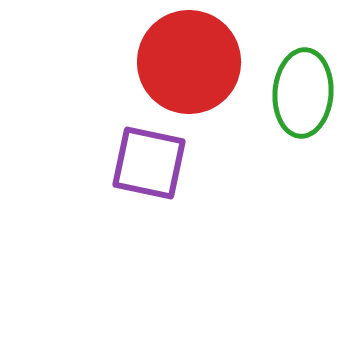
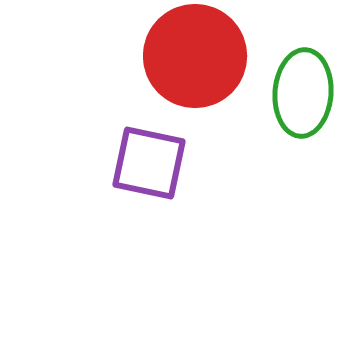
red circle: moved 6 px right, 6 px up
